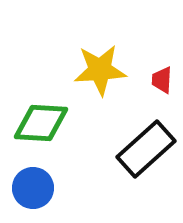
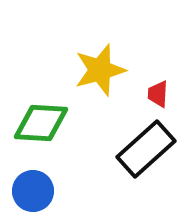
yellow star: rotated 12 degrees counterclockwise
red trapezoid: moved 4 px left, 14 px down
blue circle: moved 3 px down
